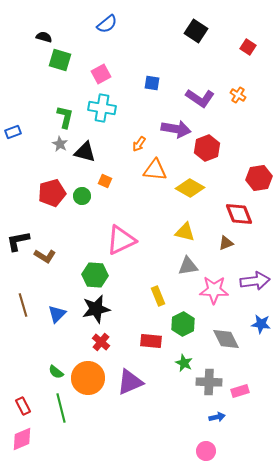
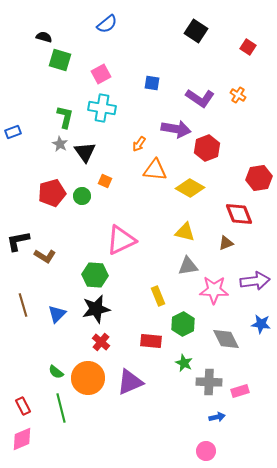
black triangle at (85, 152): rotated 40 degrees clockwise
